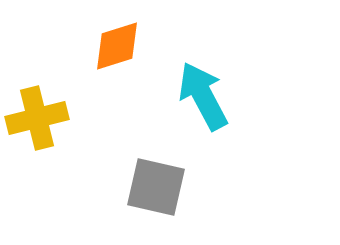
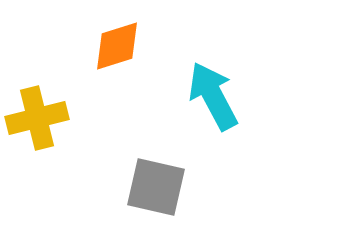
cyan arrow: moved 10 px right
